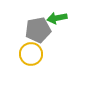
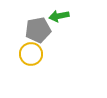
green arrow: moved 2 px right, 2 px up
